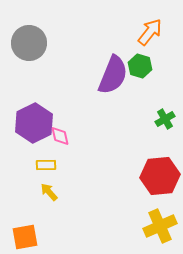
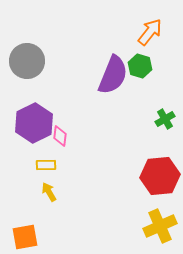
gray circle: moved 2 px left, 18 px down
pink diamond: rotated 20 degrees clockwise
yellow arrow: rotated 12 degrees clockwise
